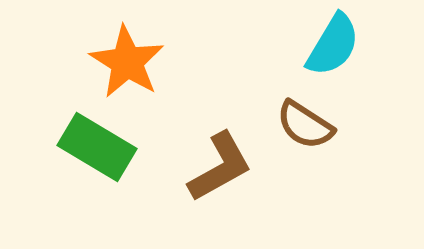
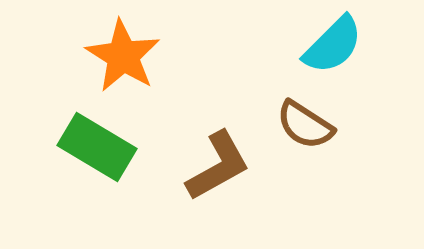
cyan semicircle: rotated 14 degrees clockwise
orange star: moved 4 px left, 6 px up
brown L-shape: moved 2 px left, 1 px up
